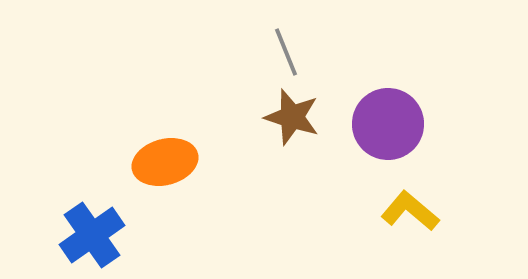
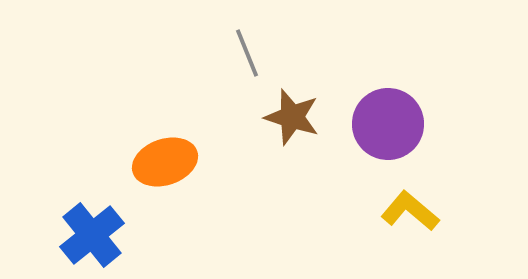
gray line: moved 39 px left, 1 px down
orange ellipse: rotated 4 degrees counterclockwise
blue cross: rotated 4 degrees counterclockwise
